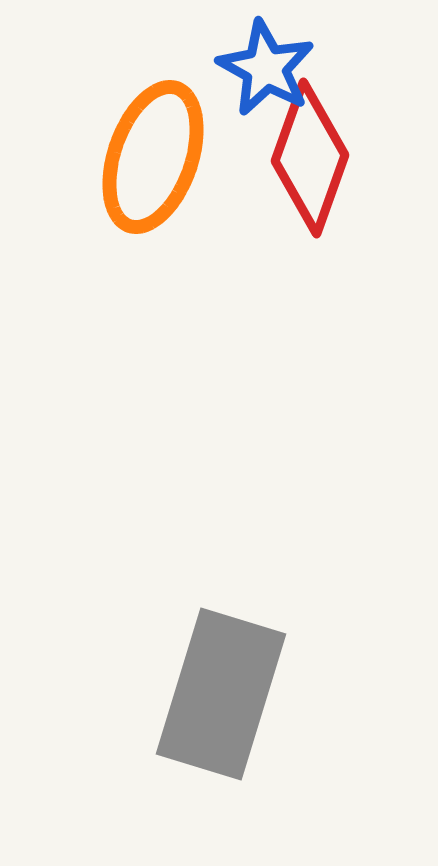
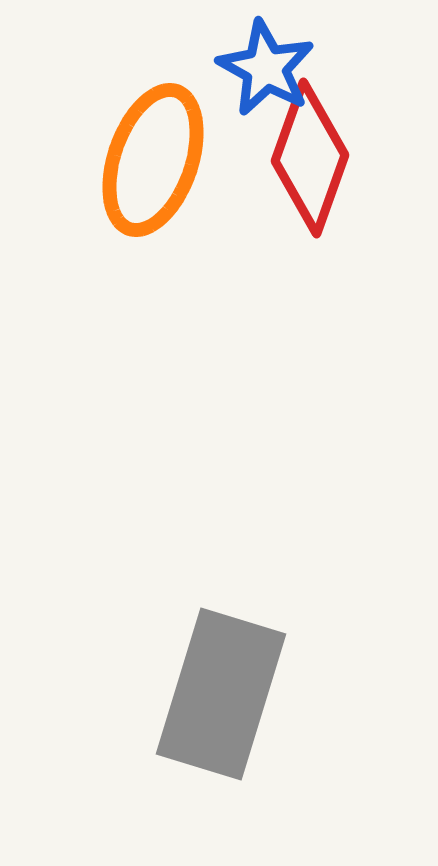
orange ellipse: moved 3 px down
